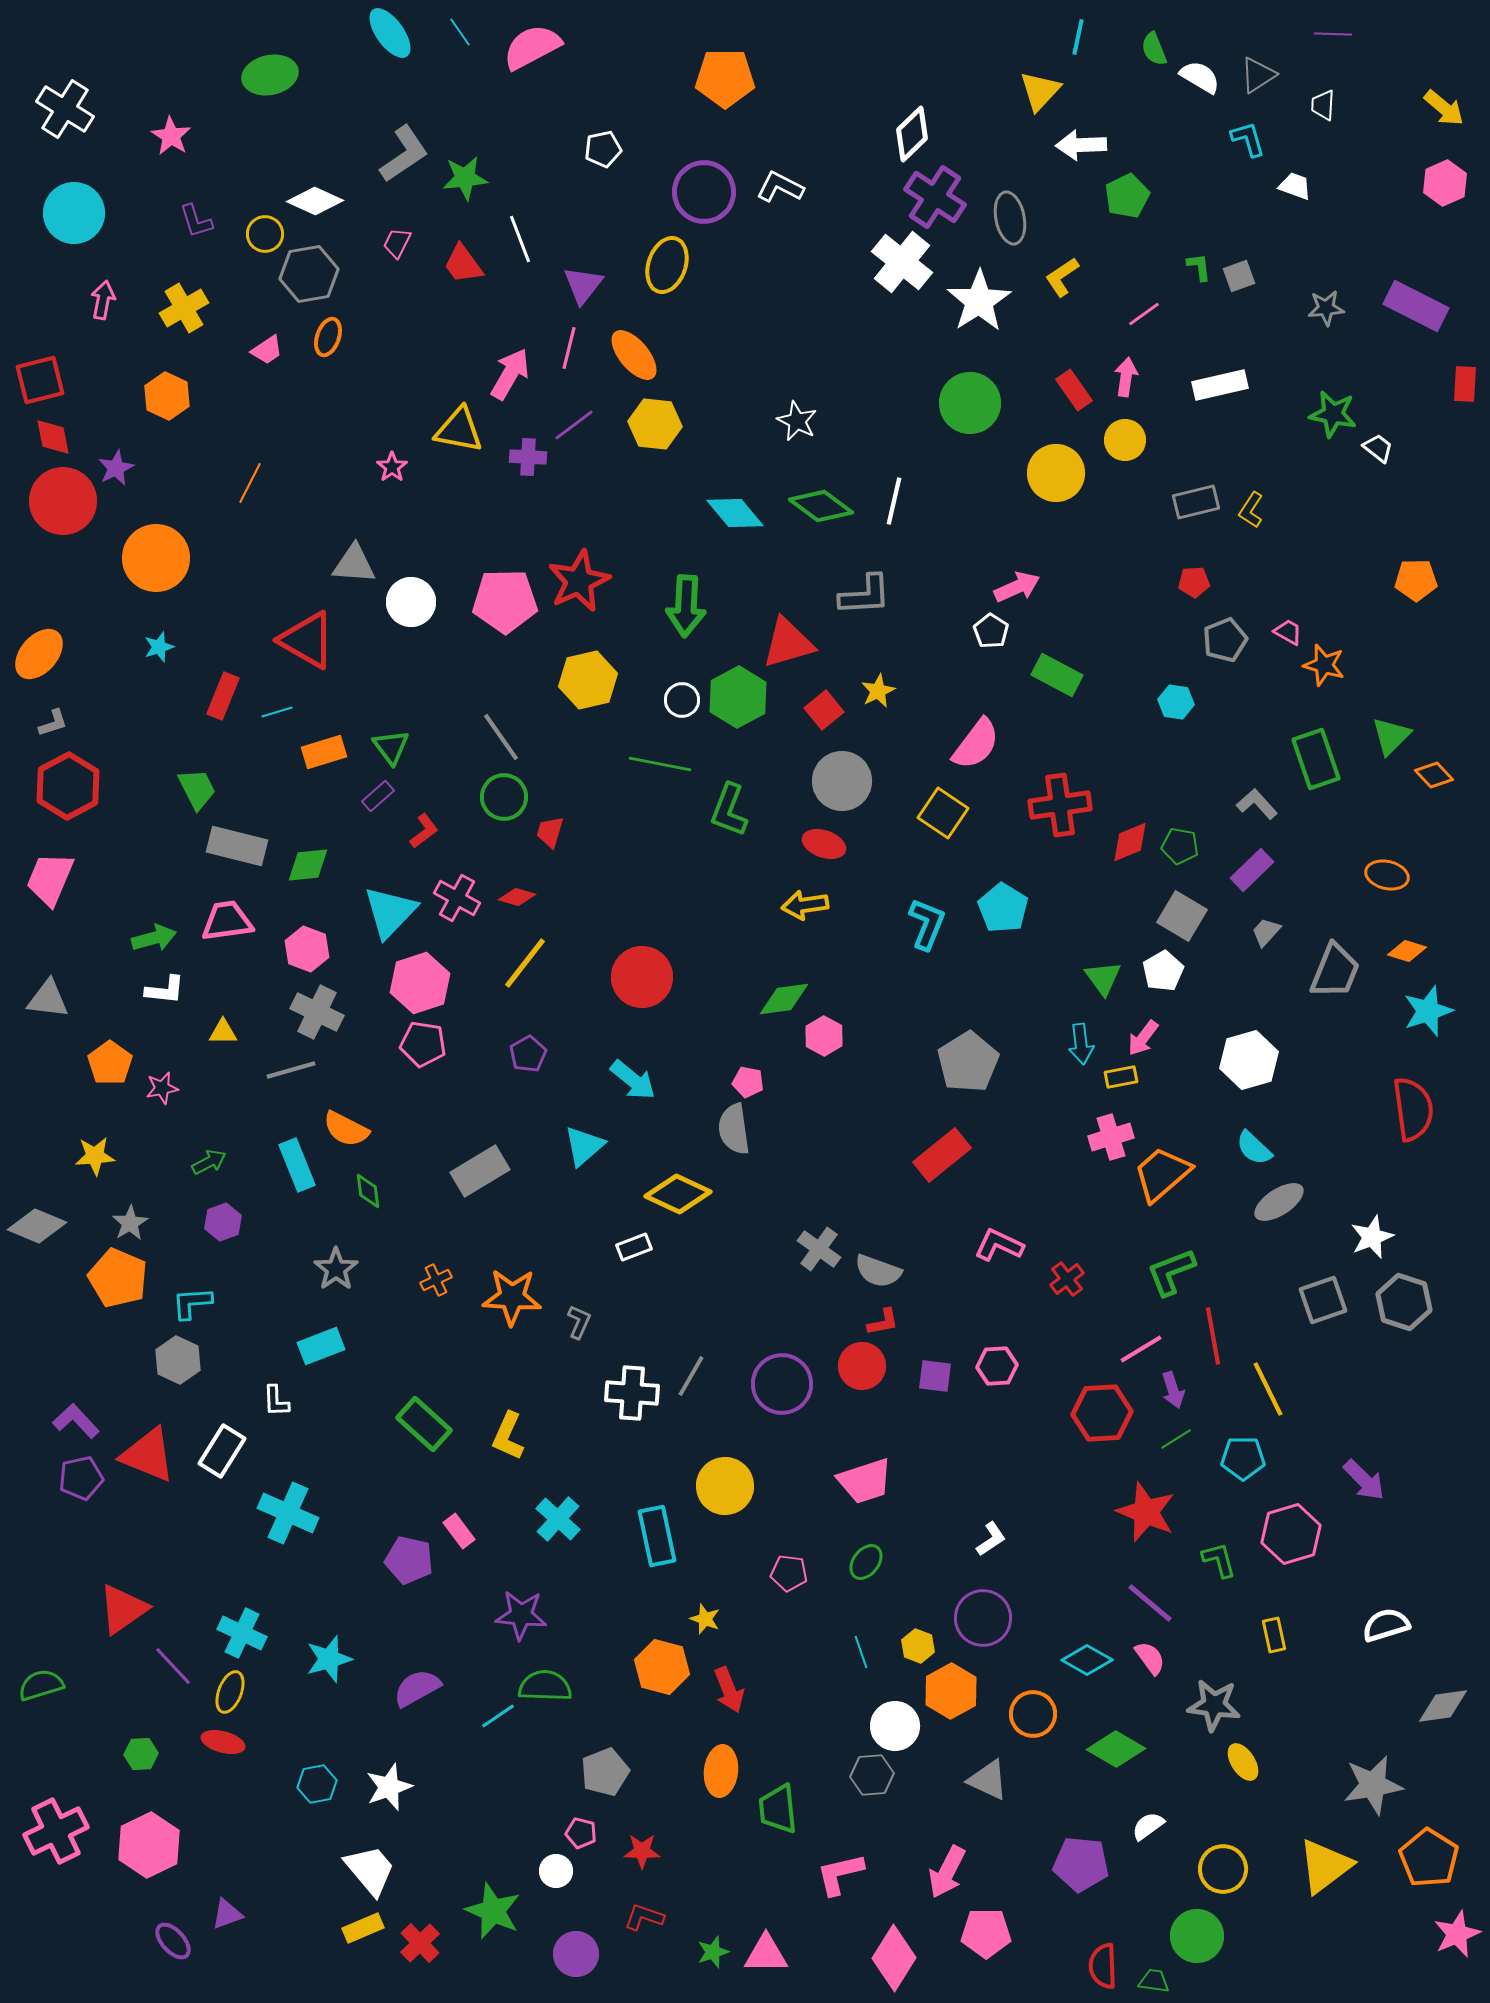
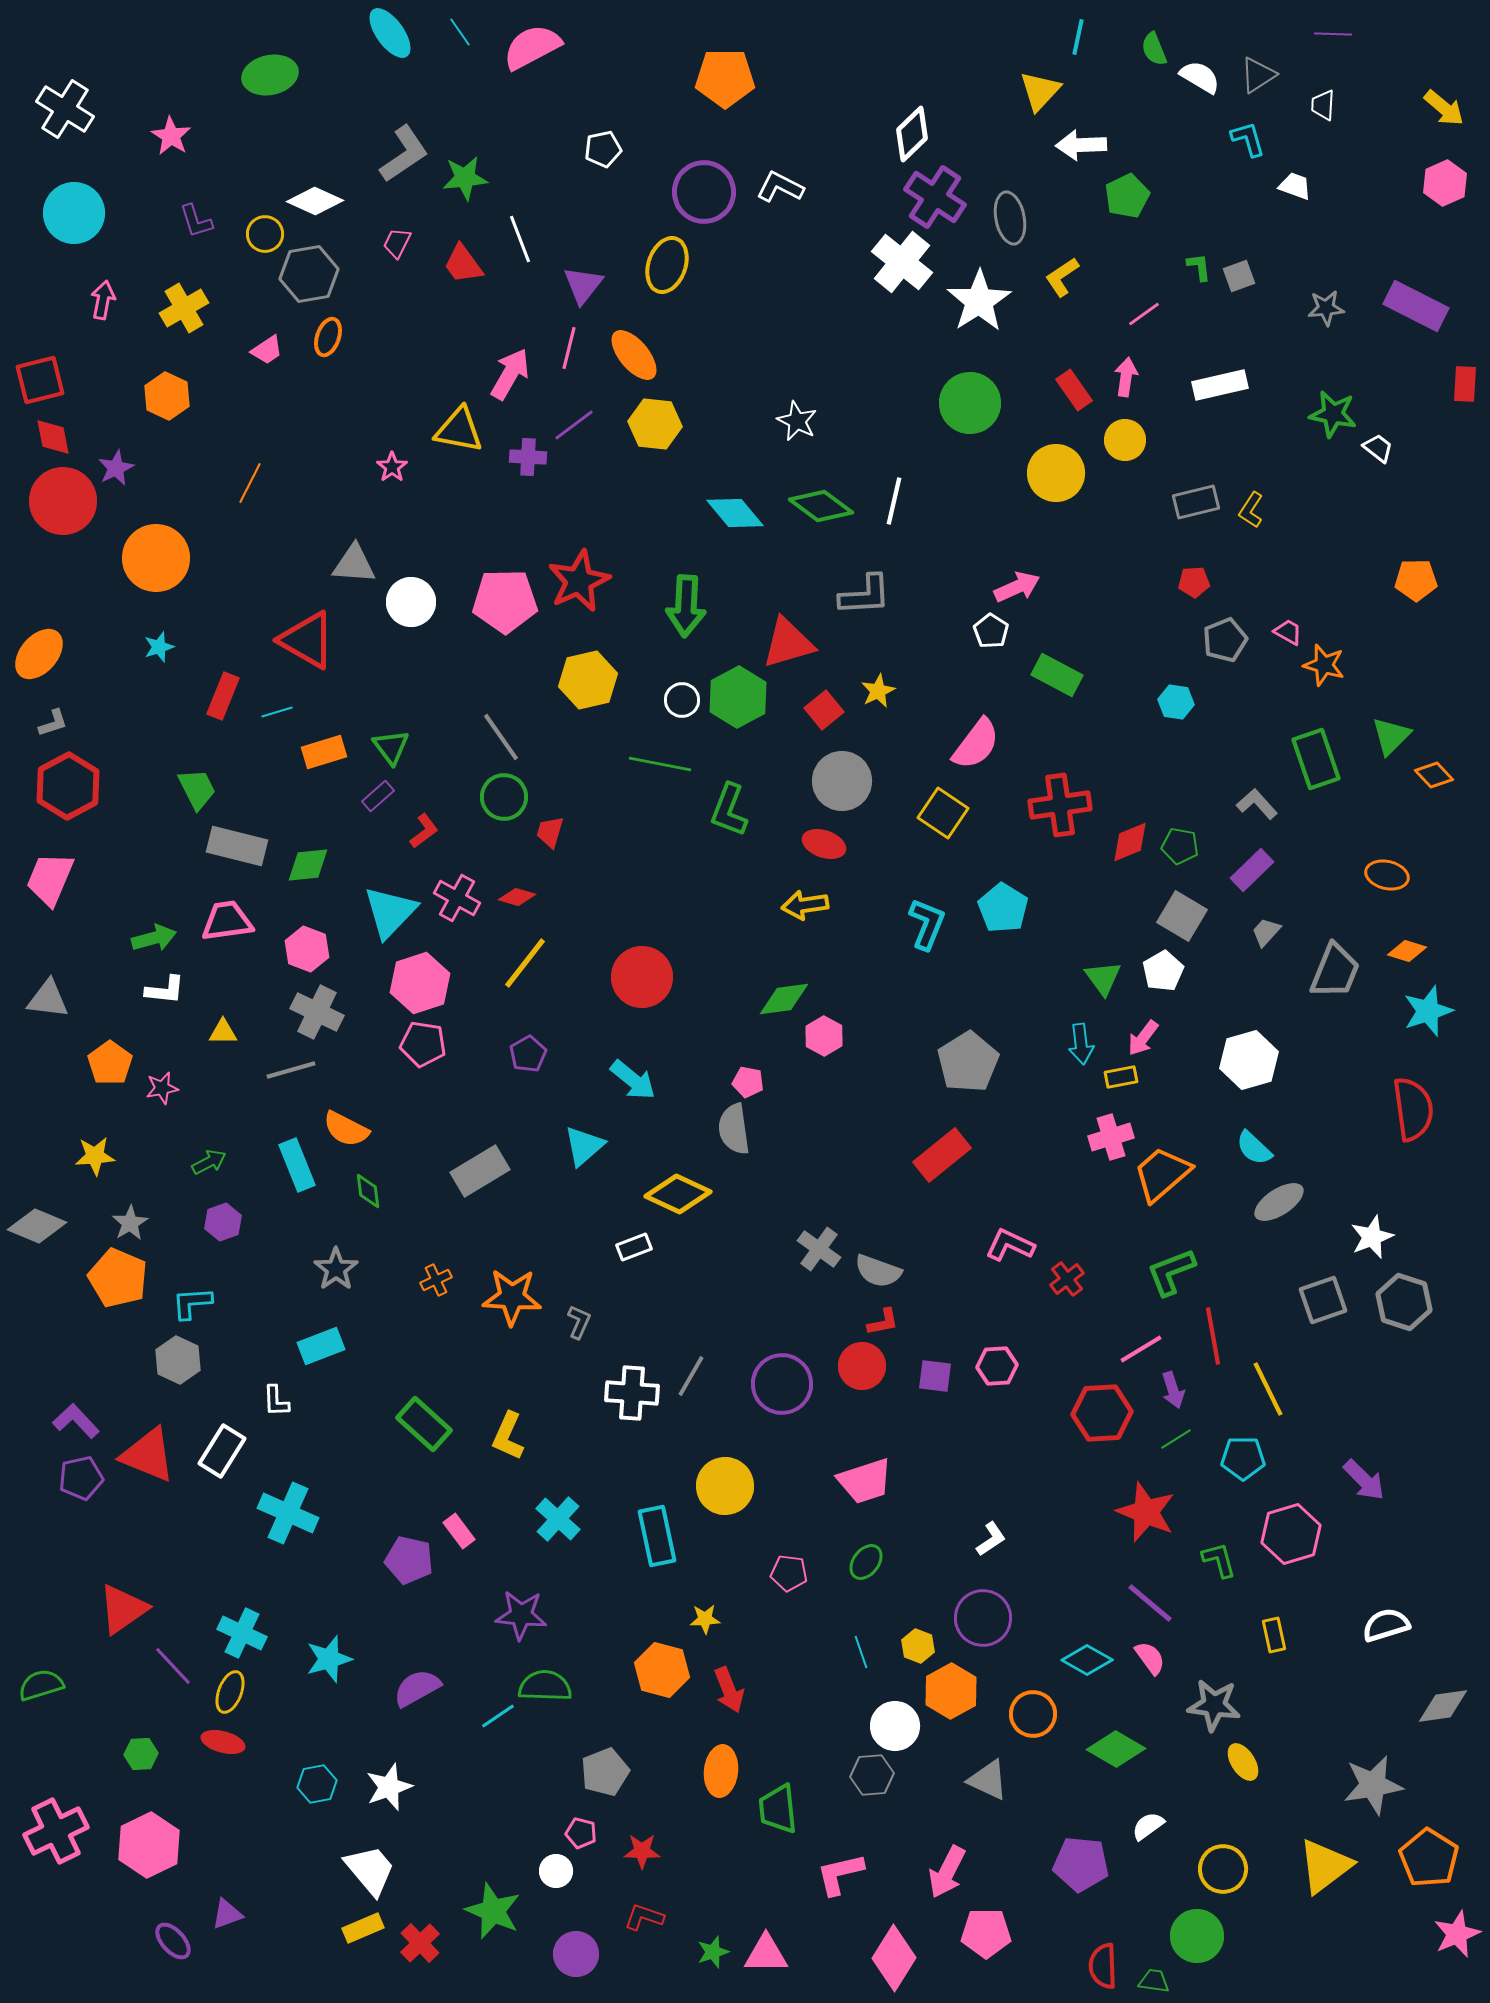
pink L-shape at (999, 1245): moved 11 px right
yellow star at (705, 1619): rotated 24 degrees counterclockwise
orange hexagon at (662, 1667): moved 3 px down
